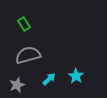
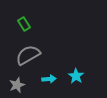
gray semicircle: rotated 15 degrees counterclockwise
cyan arrow: rotated 40 degrees clockwise
